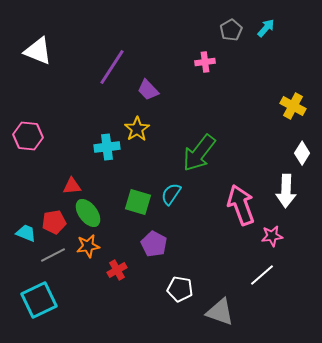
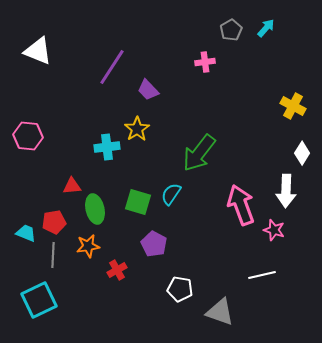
green ellipse: moved 7 px right, 4 px up; rotated 24 degrees clockwise
pink star: moved 2 px right, 6 px up; rotated 25 degrees clockwise
gray line: rotated 60 degrees counterclockwise
white line: rotated 28 degrees clockwise
